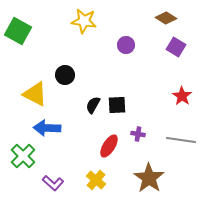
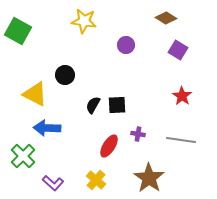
purple square: moved 2 px right, 3 px down
